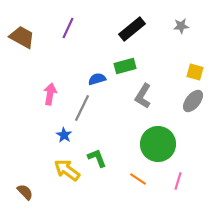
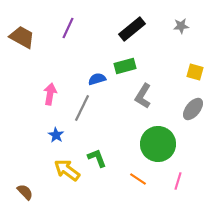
gray ellipse: moved 8 px down
blue star: moved 8 px left
